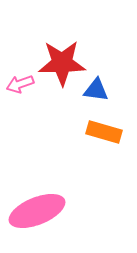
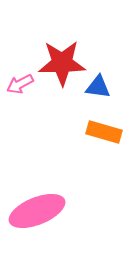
pink arrow: rotated 8 degrees counterclockwise
blue triangle: moved 2 px right, 3 px up
